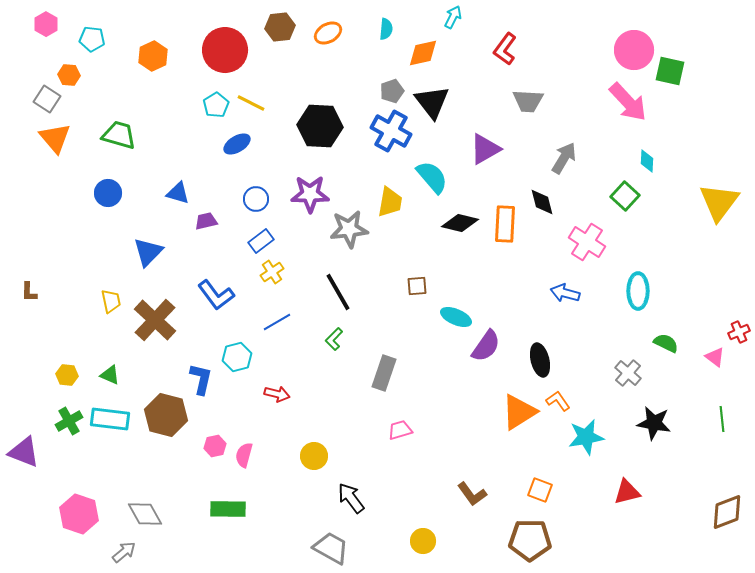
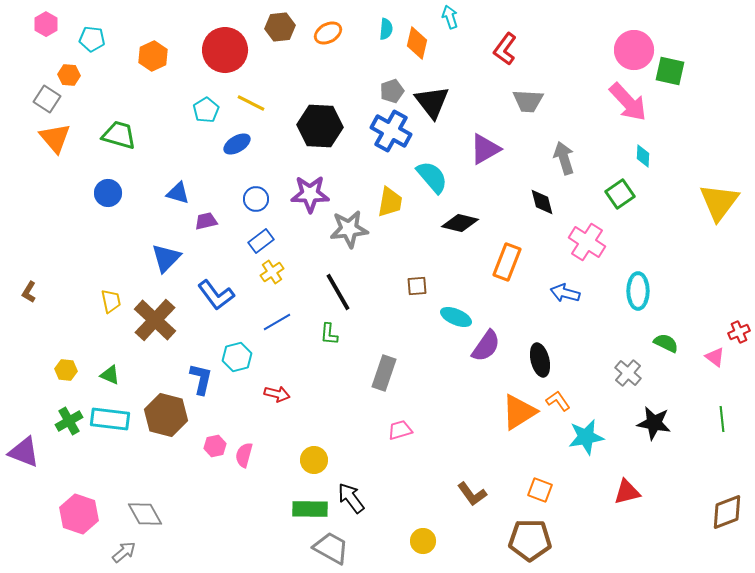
cyan arrow at (453, 17): moved 3 px left; rotated 45 degrees counterclockwise
orange diamond at (423, 53): moved 6 px left, 10 px up; rotated 64 degrees counterclockwise
cyan pentagon at (216, 105): moved 10 px left, 5 px down
gray arrow at (564, 158): rotated 48 degrees counterclockwise
cyan diamond at (647, 161): moved 4 px left, 5 px up
green square at (625, 196): moved 5 px left, 2 px up; rotated 12 degrees clockwise
orange rectangle at (505, 224): moved 2 px right, 38 px down; rotated 18 degrees clockwise
blue triangle at (148, 252): moved 18 px right, 6 px down
brown L-shape at (29, 292): rotated 30 degrees clockwise
green L-shape at (334, 339): moved 5 px left, 5 px up; rotated 40 degrees counterclockwise
yellow hexagon at (67, 375): moved 1 px left, 5 px up
yellow circle at (314, 456): moved 4 px down
green rectangle at (228, 509): moved 82 px right
